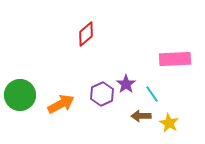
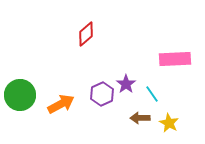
brown arrow: moved 1 px left, 2 px down
